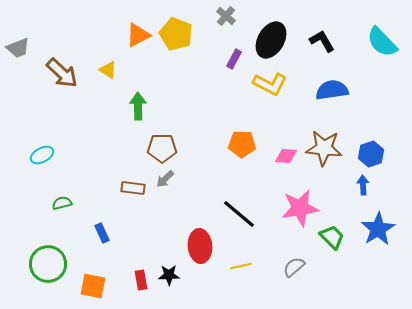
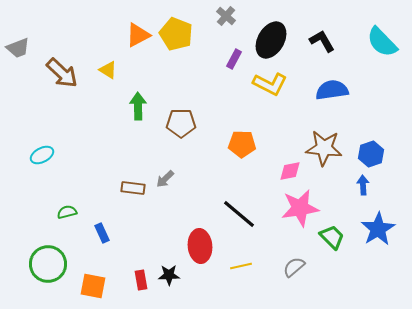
brown pentagon: moved 19 px right, 25 px up
pink diamond: moved 4 px right, 15 px down; rotated 15 degrees counterclockwise
green semicircle: moved 5 px right, 9 px down
